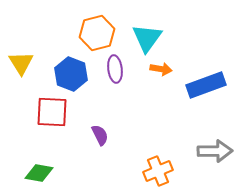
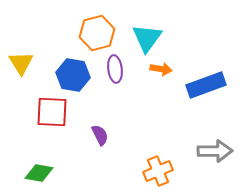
blue hexagon: moved 2 px right, 1 px down; rotated 12 degrees counterclockwise
